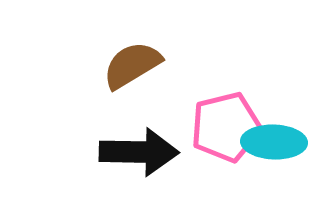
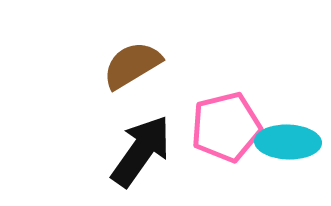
cyan ellipse: moved 14 px right
black arrow: moved 2 px right, 1 px up; rotated 56 degrees counterclockwise
